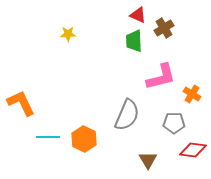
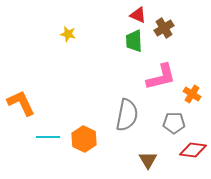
yellow star: rotated 14 degrees clockwise
gray semicircle: rotated 12 degrees counterclockwise
